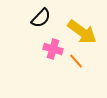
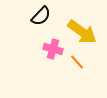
black semicircle: moved 2 px up
orange line: moved 1 px right, 1 px down
